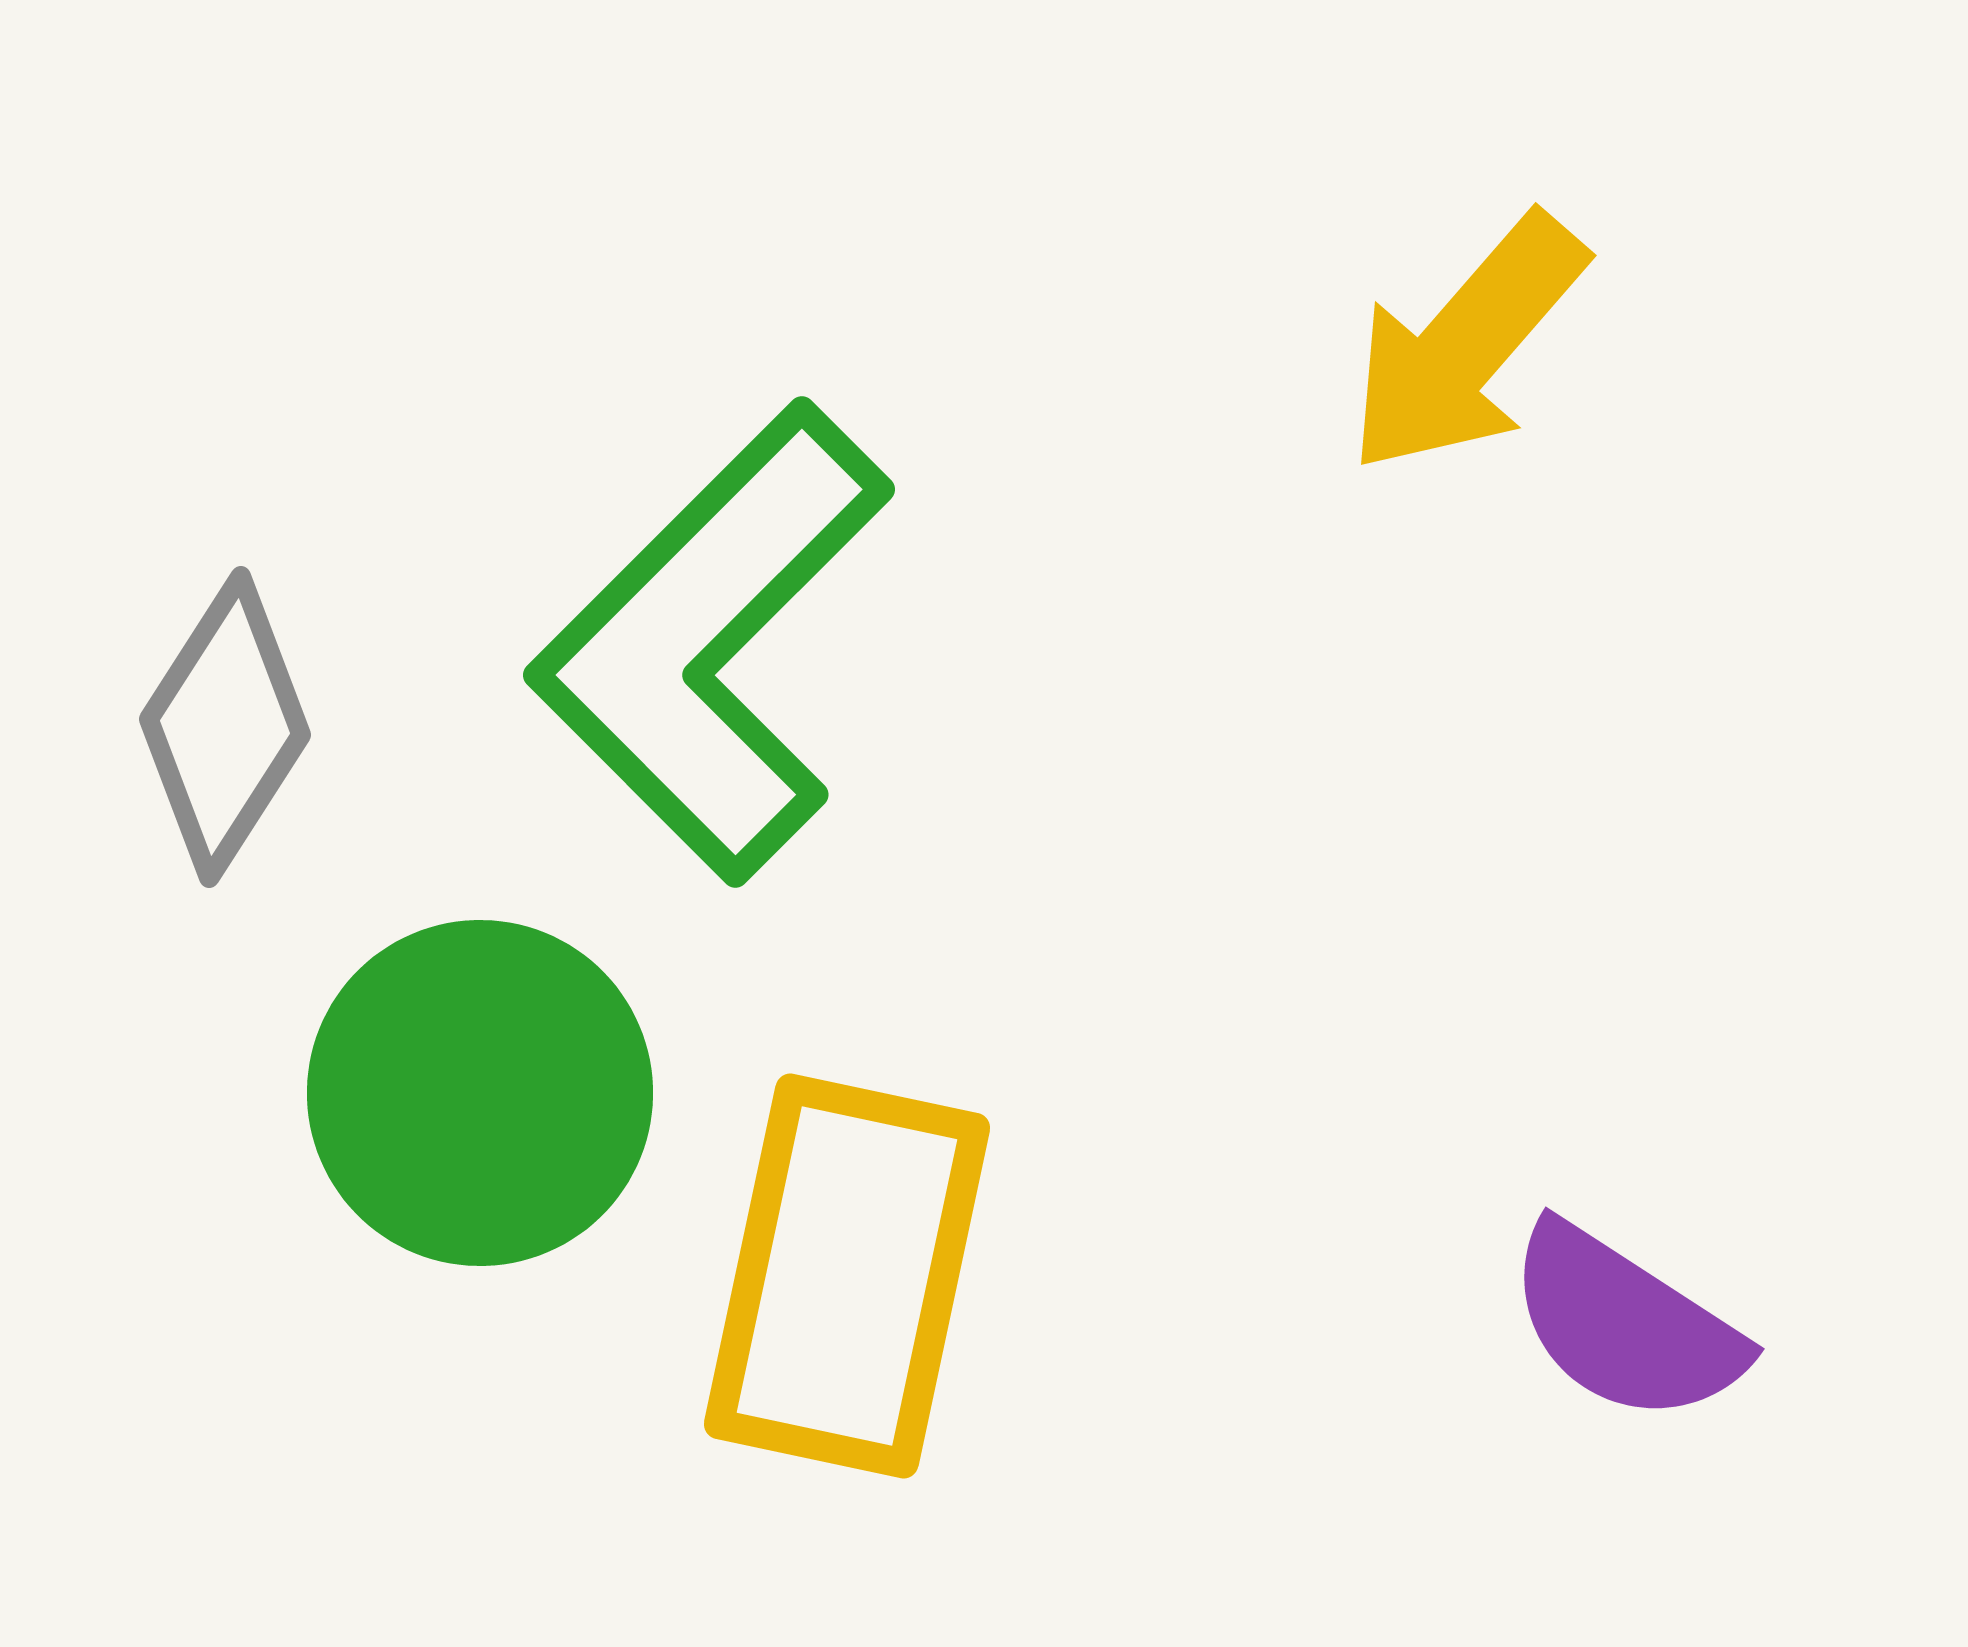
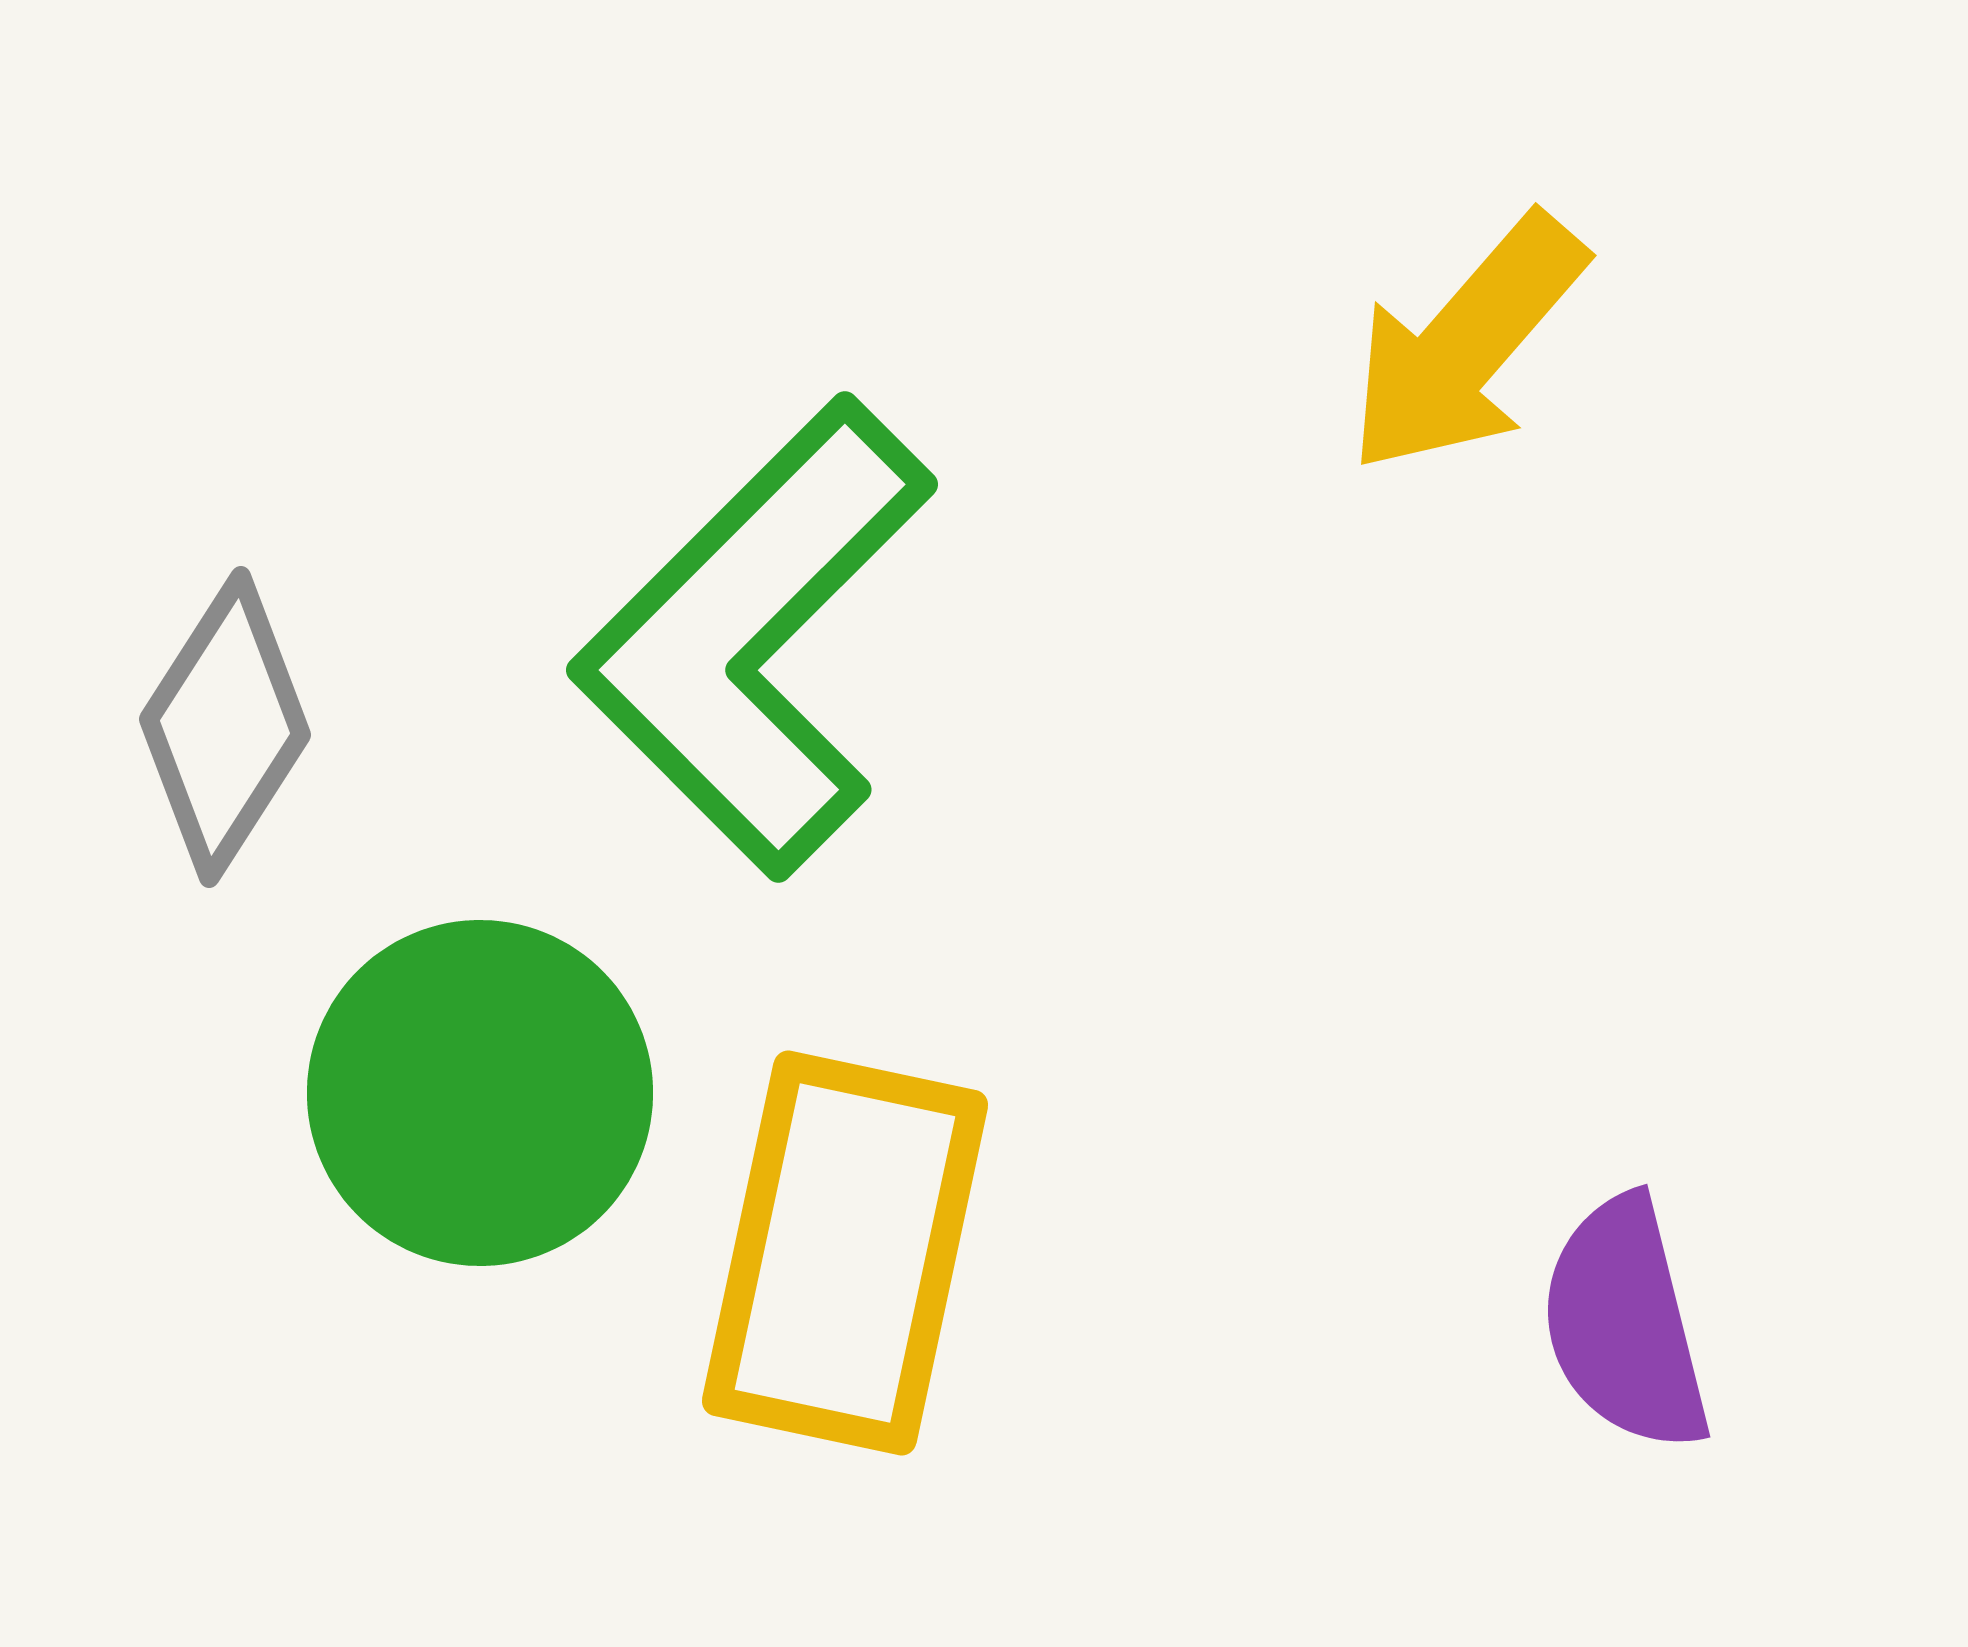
green L-shape: moved 43 px right, 5 px up
yellow rectangle: moved 2 px left, 23 px up
purple semicircle: rotated 43 degrees clockwise
